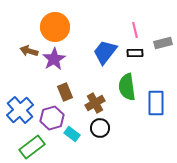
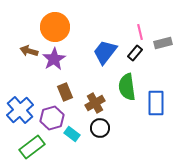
pink line: moved 5 px right, 2 px down
black rectangle: rotated 49 degrees counterclockwise
